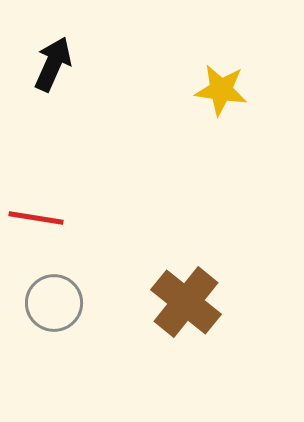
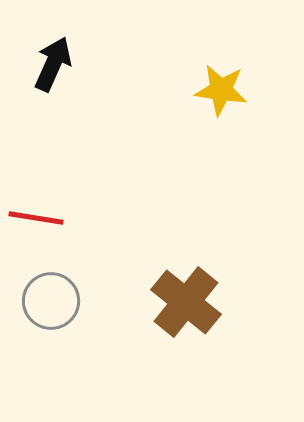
gray circle: moved 3 px left, 2 px up
